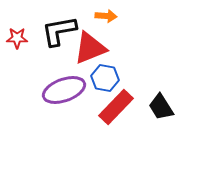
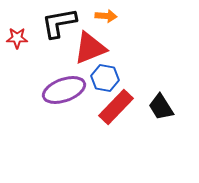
black L-shape: moved 8 px up
